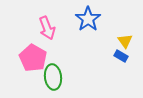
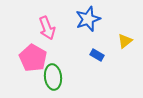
blue star: rotated 15 degrees clockwise
yellow triangle: rotated 28 degrees clockwise
blue rectangle: moved 24 px left, 1 px up
